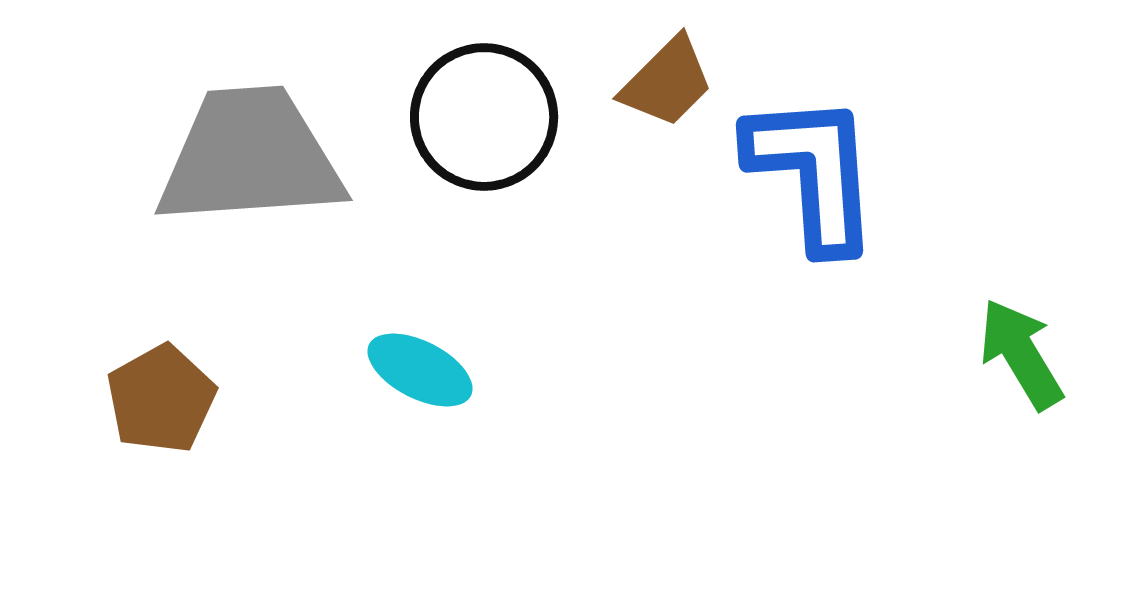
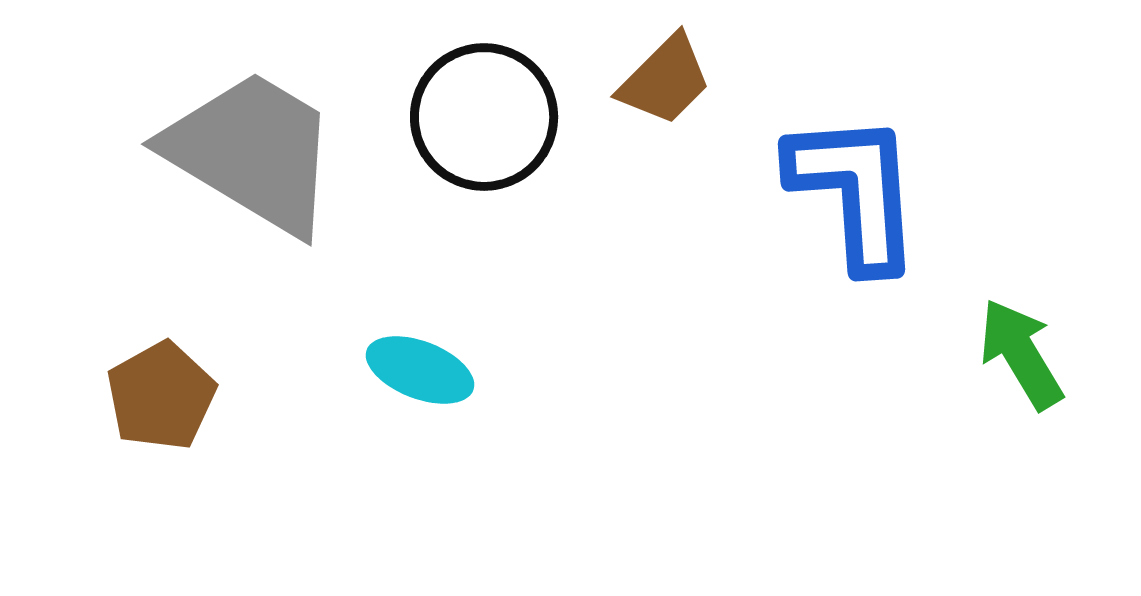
brown trapezoid: moved 2 px left, 2 px up
gray trapezoid: moved 2 px right, 5 px up; rotated 35 degrees clockwise
blue L-shape: moved 42 px right, 19 px down
cyan ellipse: rotated 6 degrees counterclockwise
brown pentagon: moved 3 px up
